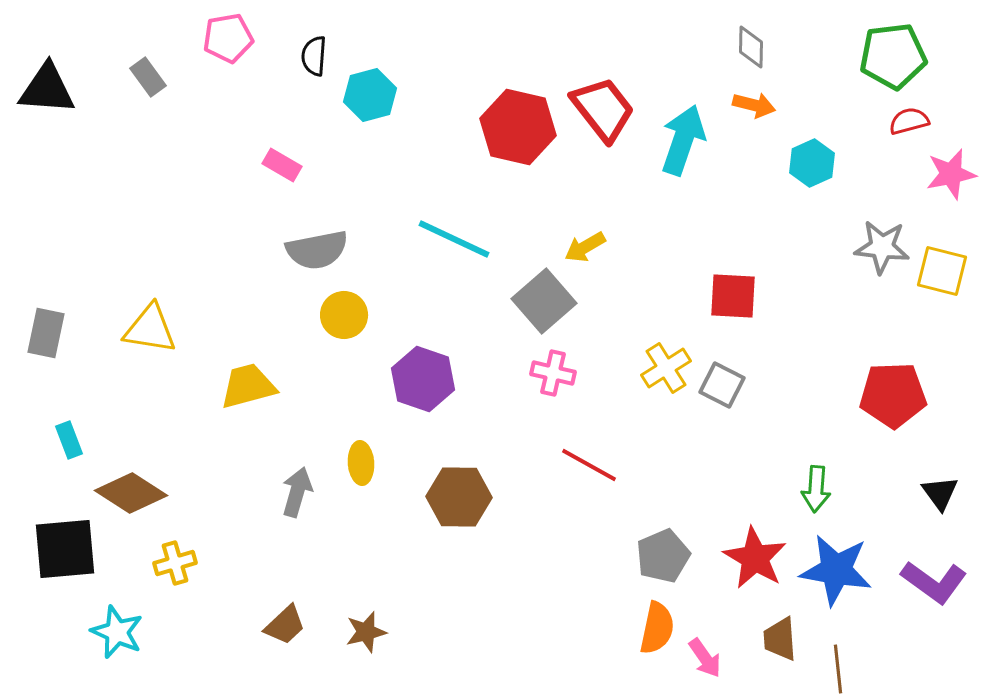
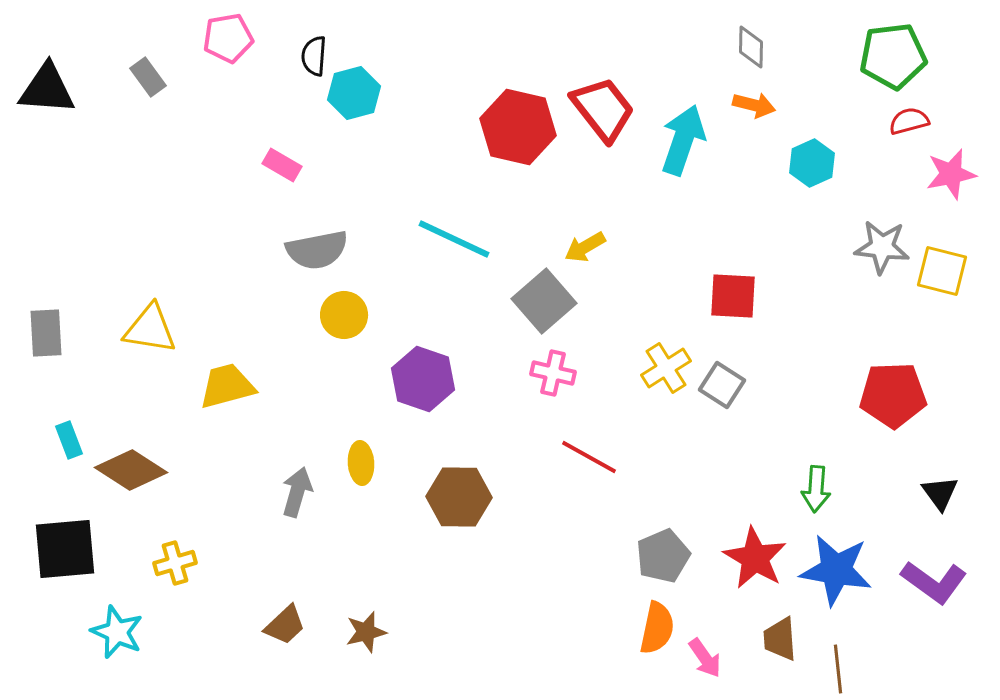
cyan hexagon at (370, 95): moved 16 px left, 2 px up
gray rectangle at (46, 333): rotated 15 degrees counterclockwise
gray square at (722, 385): rotated 6 degrees clockwise
yellow trapezoid at (248, 386): moved 21 px left
red line at (589, 465): moved 8 px up
brown diamond at (131, 493): moved 23 px up
